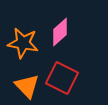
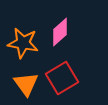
red square: rotated 32 degrees clockwise
orange triangle: moved 1 px left, 2 px up; rotated 8 degrees clockwise
